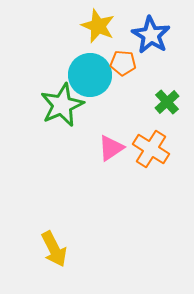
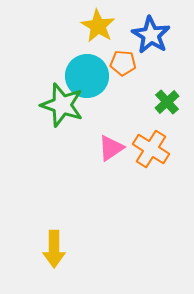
yellow star: rotated 8 degrees clockwise
cyan circle: moved 3 px left, 1 px down
green star: rotated 30 degrees counterclockwise
yellow arrow: rotated 27 degrees clockwise
